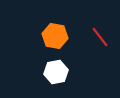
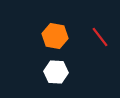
white hexagon: rotated 15 degrees clockwise
